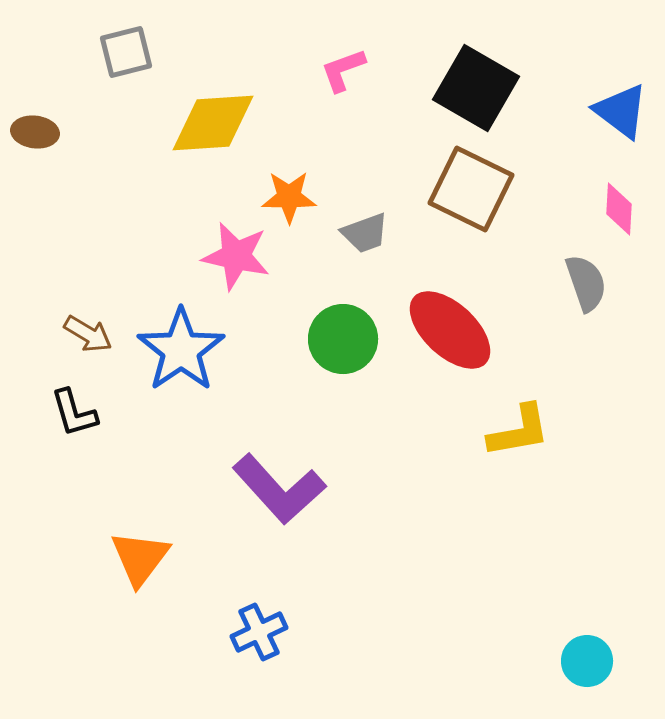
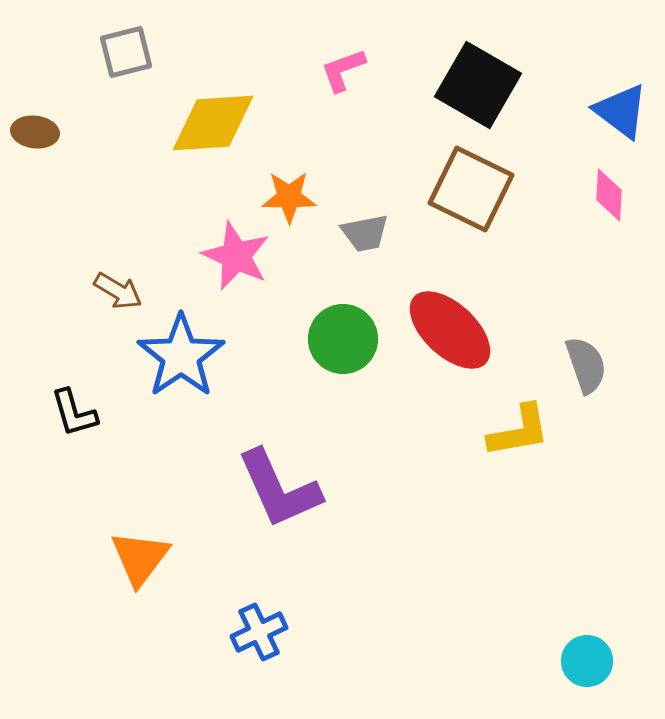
black square: moved 2 px right, 3 px up
pink diamond: moved 10 px left, 14 px up
gray trapezoid: rotated 9 degrees clockwise
pink star: rotated 12 degrees clockwise
gray semicircle: moved 82 px down
brown arrow: moved 30 px right, 43 px up
blue star: moved 6 px down
purple L-shape: rotated 18 degrees clockwise
